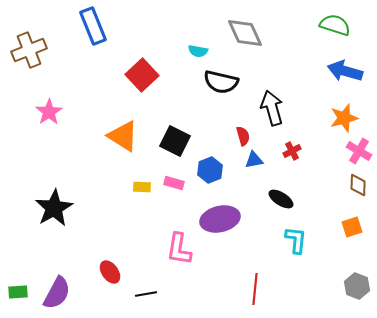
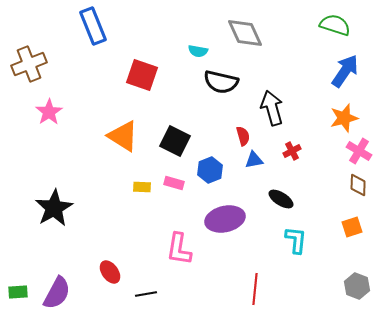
brown cross: moved 14 px down
blue arrow: rotated 108 degrees clockwise
red square: rotated 28 degrees counterclockwise
purple ellipse: moved 5 px right
